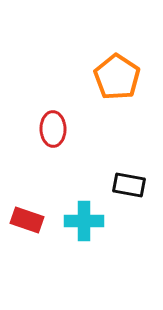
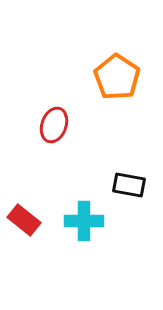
red ellipse: moved 1 px right, 4 px up; rotated 20 degrees clockwise
red rectangle: moved 3 px left; rotated 20 degrees clockwise
